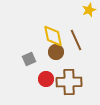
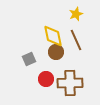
yellow star: moved 13 px left, 4 px down
brown cross: moved 1 px right, 1 px down
